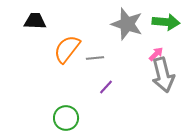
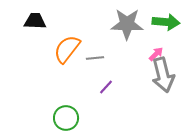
gray star: rotated 16 degrees counterclockwise
